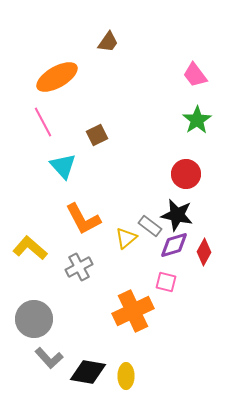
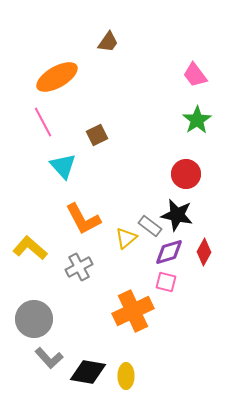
purple diamond: moved 5 px left, 7 px down
